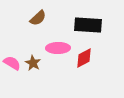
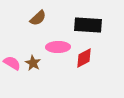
pink ellipse: moved 1 px up
